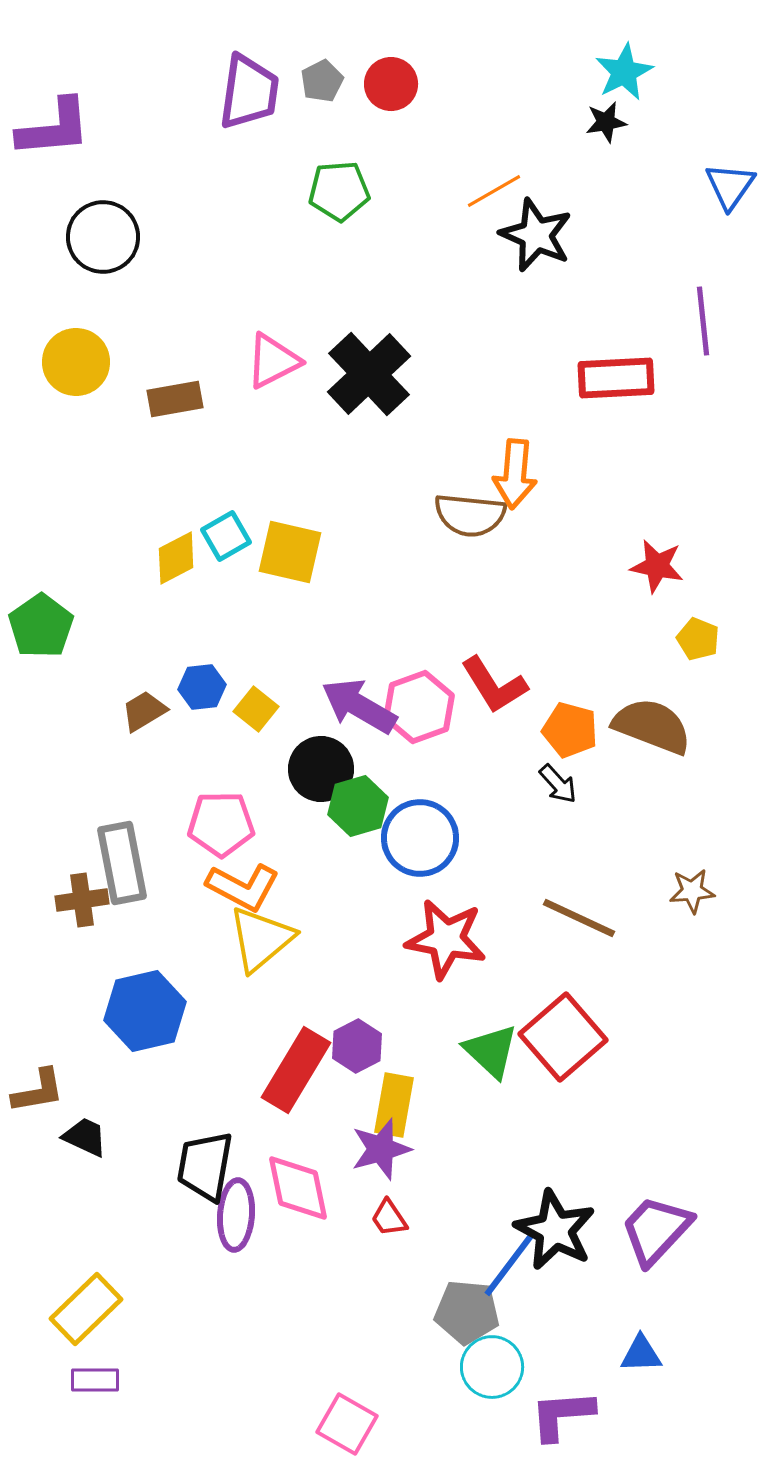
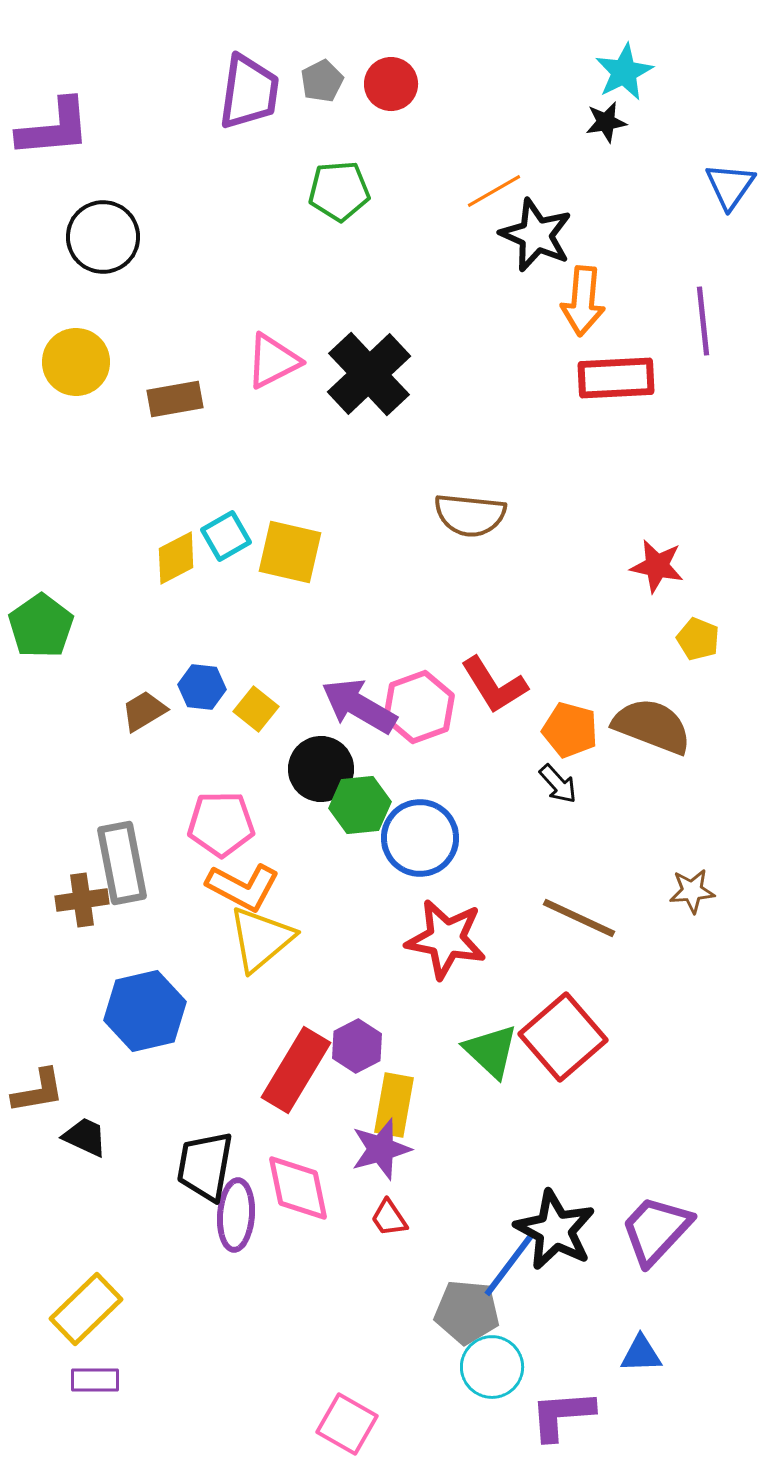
orange arrow at (515, 474): moved 68 px right, 173 px up
blue hexagon at (202, 687): rotated 12 degrees clockwise
green hexagon at (358, 806): moved 2 px right, 1 px up; rotated 10 degrees clockwise
